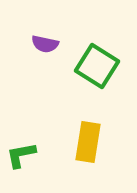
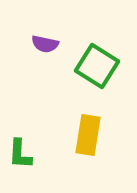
yellow rectangle: moved 7 px up
green L-shape: moved 1 px left, 1 px up; rotated 76 degrees counterclockwise
